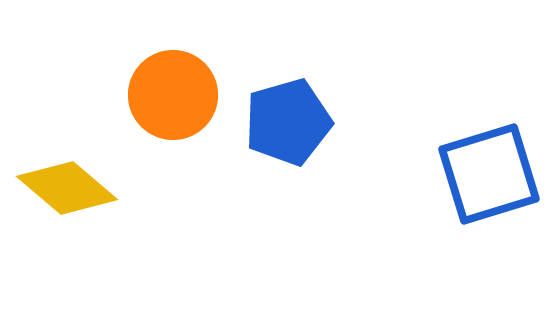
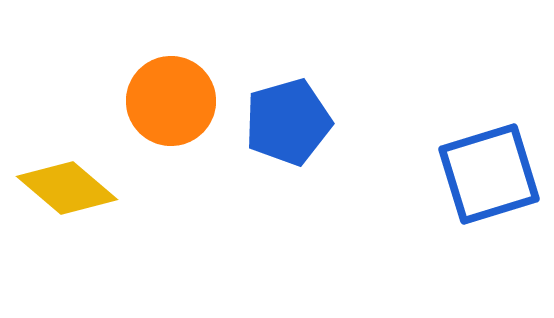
orange circle: moved 2 px left, 6 px down
